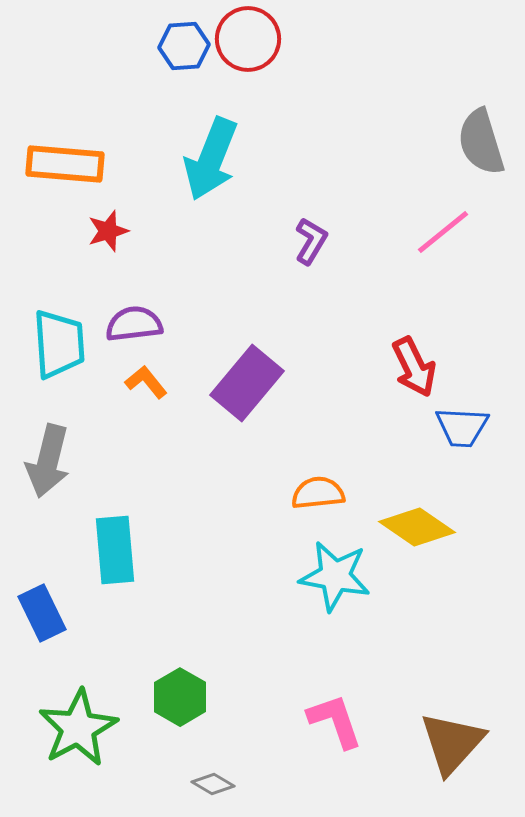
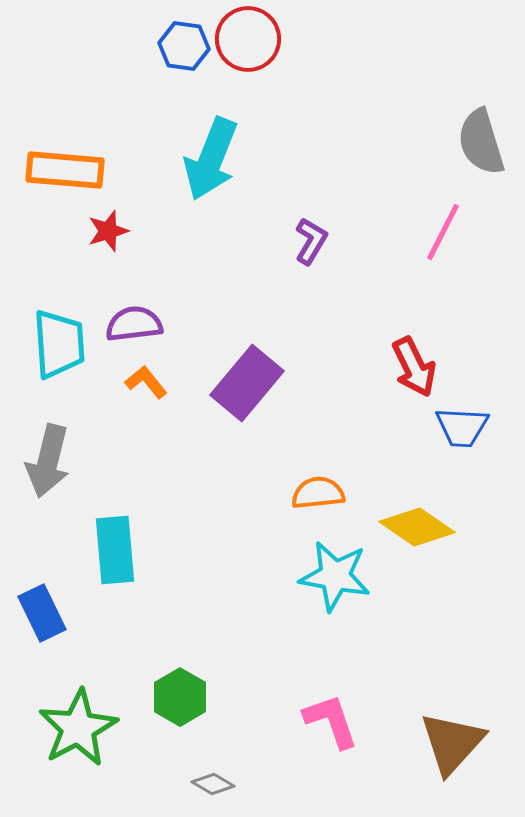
blue hexagon: rotated 12 degrees clockwise
orange rectangle: moved 6 px down
pink line: rotated 24 degrees counterclockwise
pink L-shape: moved 4 px left
